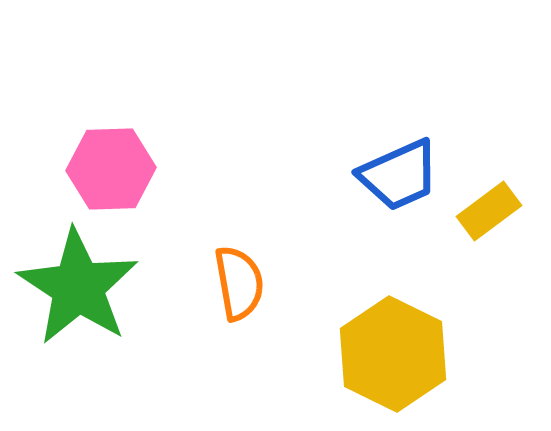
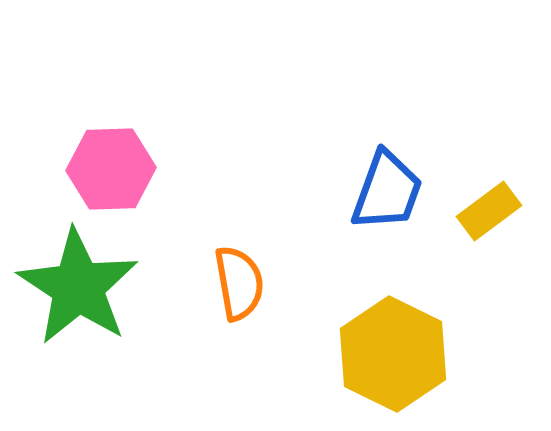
blue trapezoid: moved 12 px left, 16 px down; rotated 46 degrees counterclockwise
